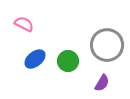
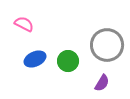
blue ellipse: rotated 15 degrees clockwise
